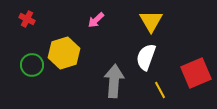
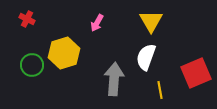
pink arrow: moved 1 px right, 3 px down; rotated 18 degrees counterclockwise
gray arrow: moved 2 px up
yellow line: rotated 18 degrees clockwise
